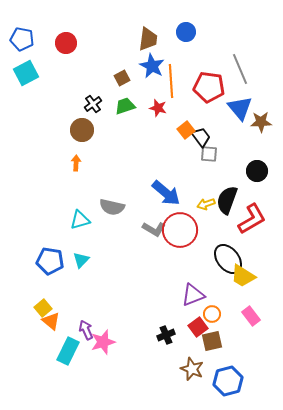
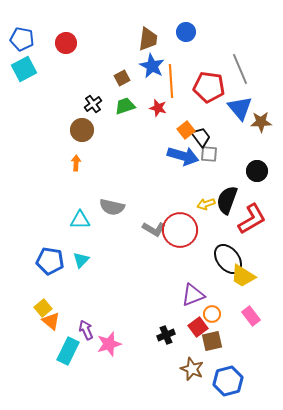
cyan square at (26, 73): moved 2 px left, 4 px up
blue arrow at (166, 193): moved 17 px right, 37 px up; rotated 24 degrees counterclockwise
cyan triangle at (80, 220): rotated 15 degrees clockwise
pink star at (103, 342): moved 6 px right, 2 px down
